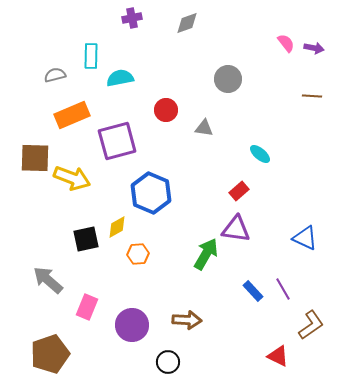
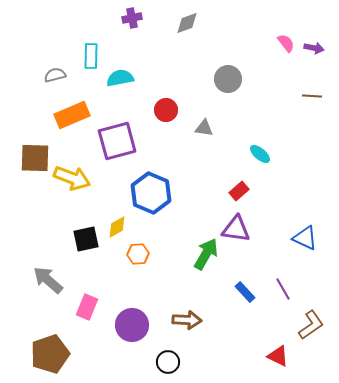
blue rectangle: moved 8 px left, 1 px down
